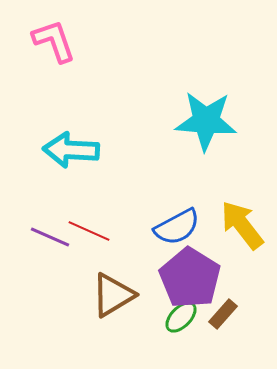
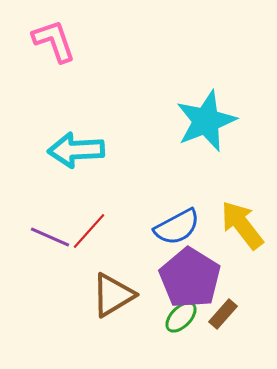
cyan star: rotated 26 degrees counterclockwise
cyan arrow: moved 5 px right; rotated 6 degrees counterclockwise
red line: rotated 72 degrees counterclockwise
